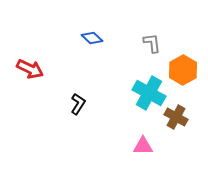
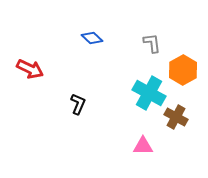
black L-shape: rotated 10 degrees counterclockwise
